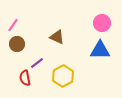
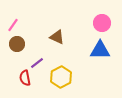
yellow hexagon: moved 2 px left, 1 px down
